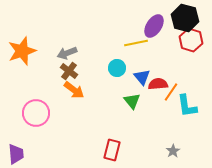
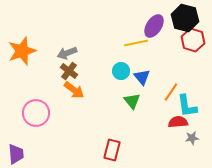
red hexagon: moved 2 px right
cyan circle: moved 4 px right, 3 px down
red semicircle: moved 20 px right, 38 px down
gray star: moved 19 px right, 13 px up; rotated 24 degrees clockwise
